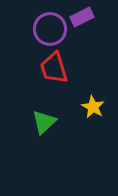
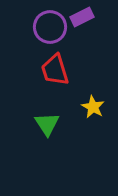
purple circle: moved 2 px up
red trapezoid: moved 1 px right, 2 px down
green triangle: moved 3 px right, 2 px down; rotated 20 degrees counterclockwise
